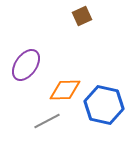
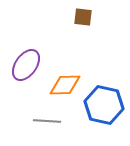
brown square: moved 1 px right, 1 px down; rotated 30 degrees clockwise
orange diamond: moved 5 px up
gray line: rotated 32 degrees clockwise
